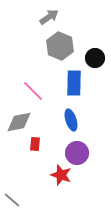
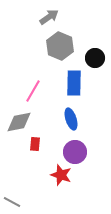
pink line: rotated 75 degrees clockwise
blue ellipse: moved 1 px up
purple circle: moved 2 px left, 1 px up
gray line: moved 2 px down; rotated 12 degrees counterclockwise
